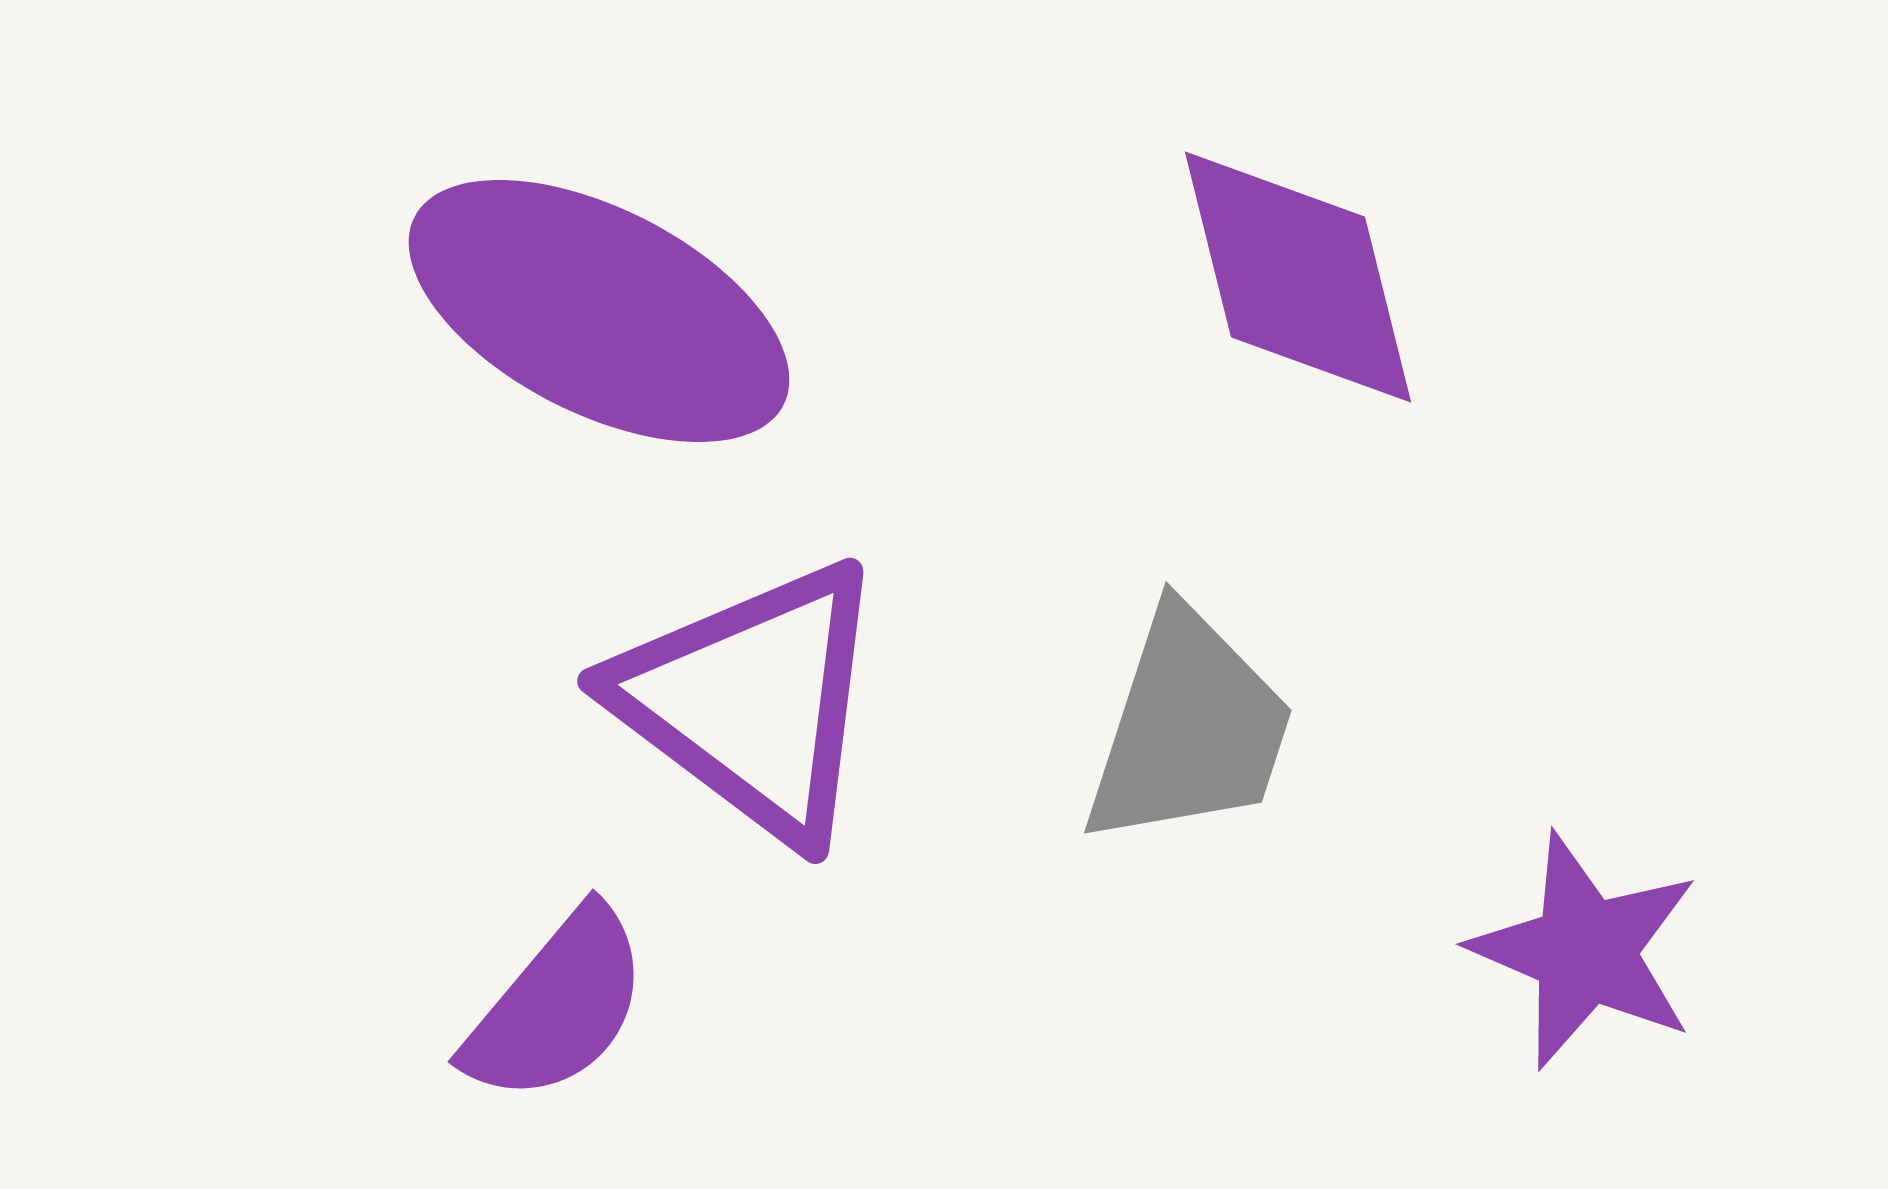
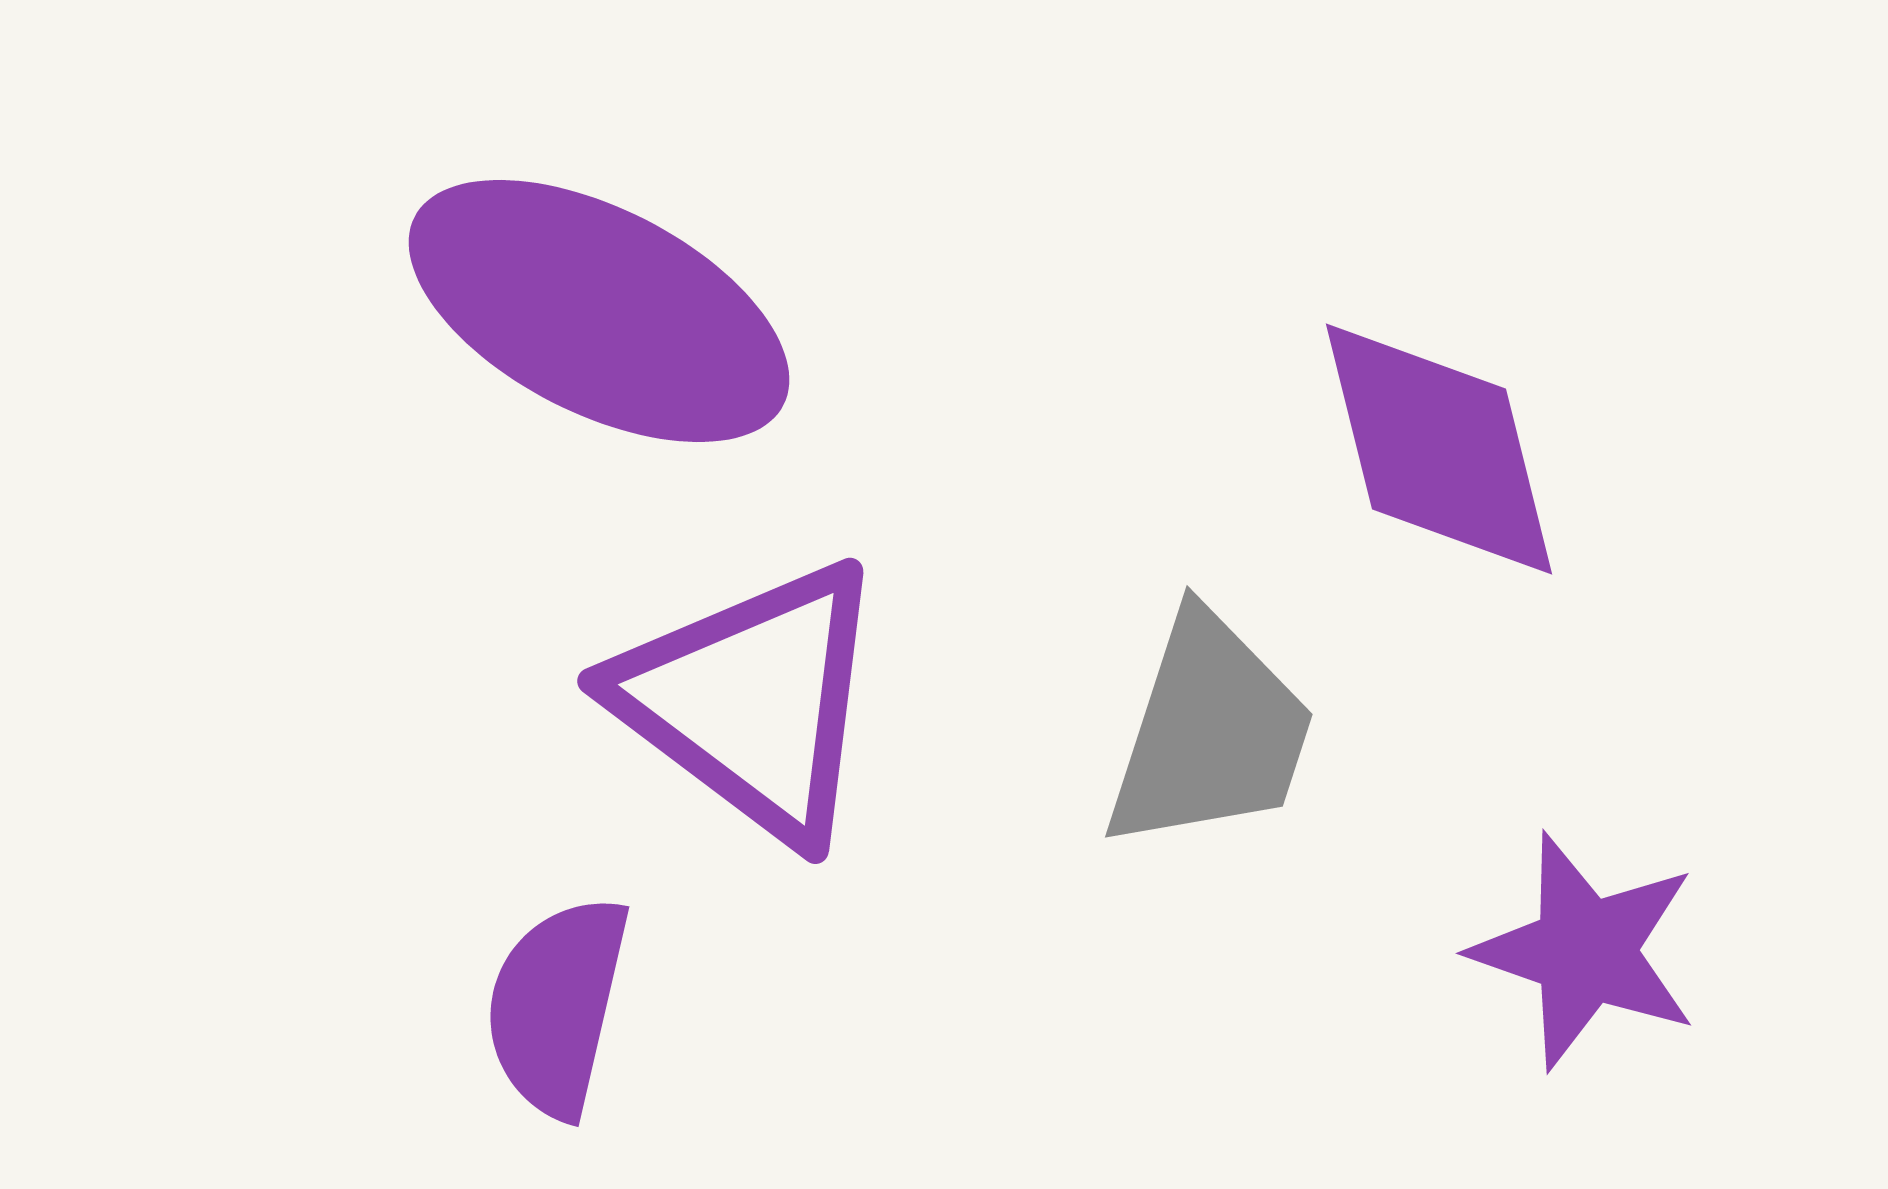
purple diamond: moved 141 px right, 172 px down
gray trapezoid: moved 21 px right, 4 px down
purple star: rotated 4 degrees counterclockwise
purple semicircle: rotated 153 degrees clockwise
